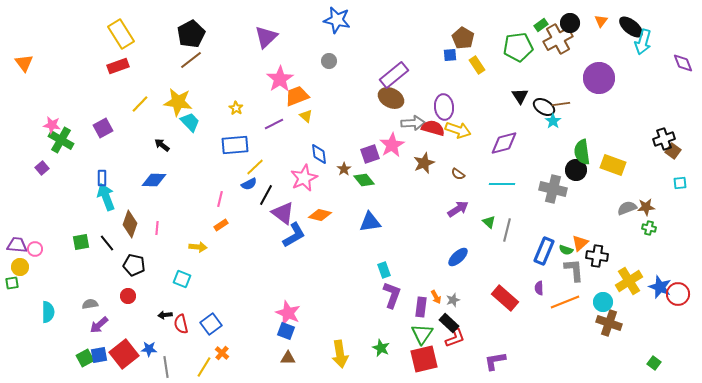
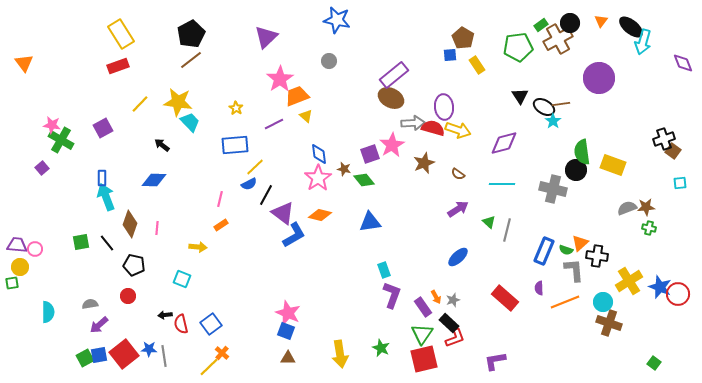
brown star at (344, 169): rotated 24 degrees counterclockwise
pink star at (304, 178): moved 14 px right; rotated 8 degrees counterclockwise
purple rectangle at (421, 307): moved 2 px right; rotated 42 degrees counterclockwise
gray line at (166, 367): moved 2 px left, 11 px up
yellow line at (204, 367): moved 5 px right; rotated 15 degrees clockwise
